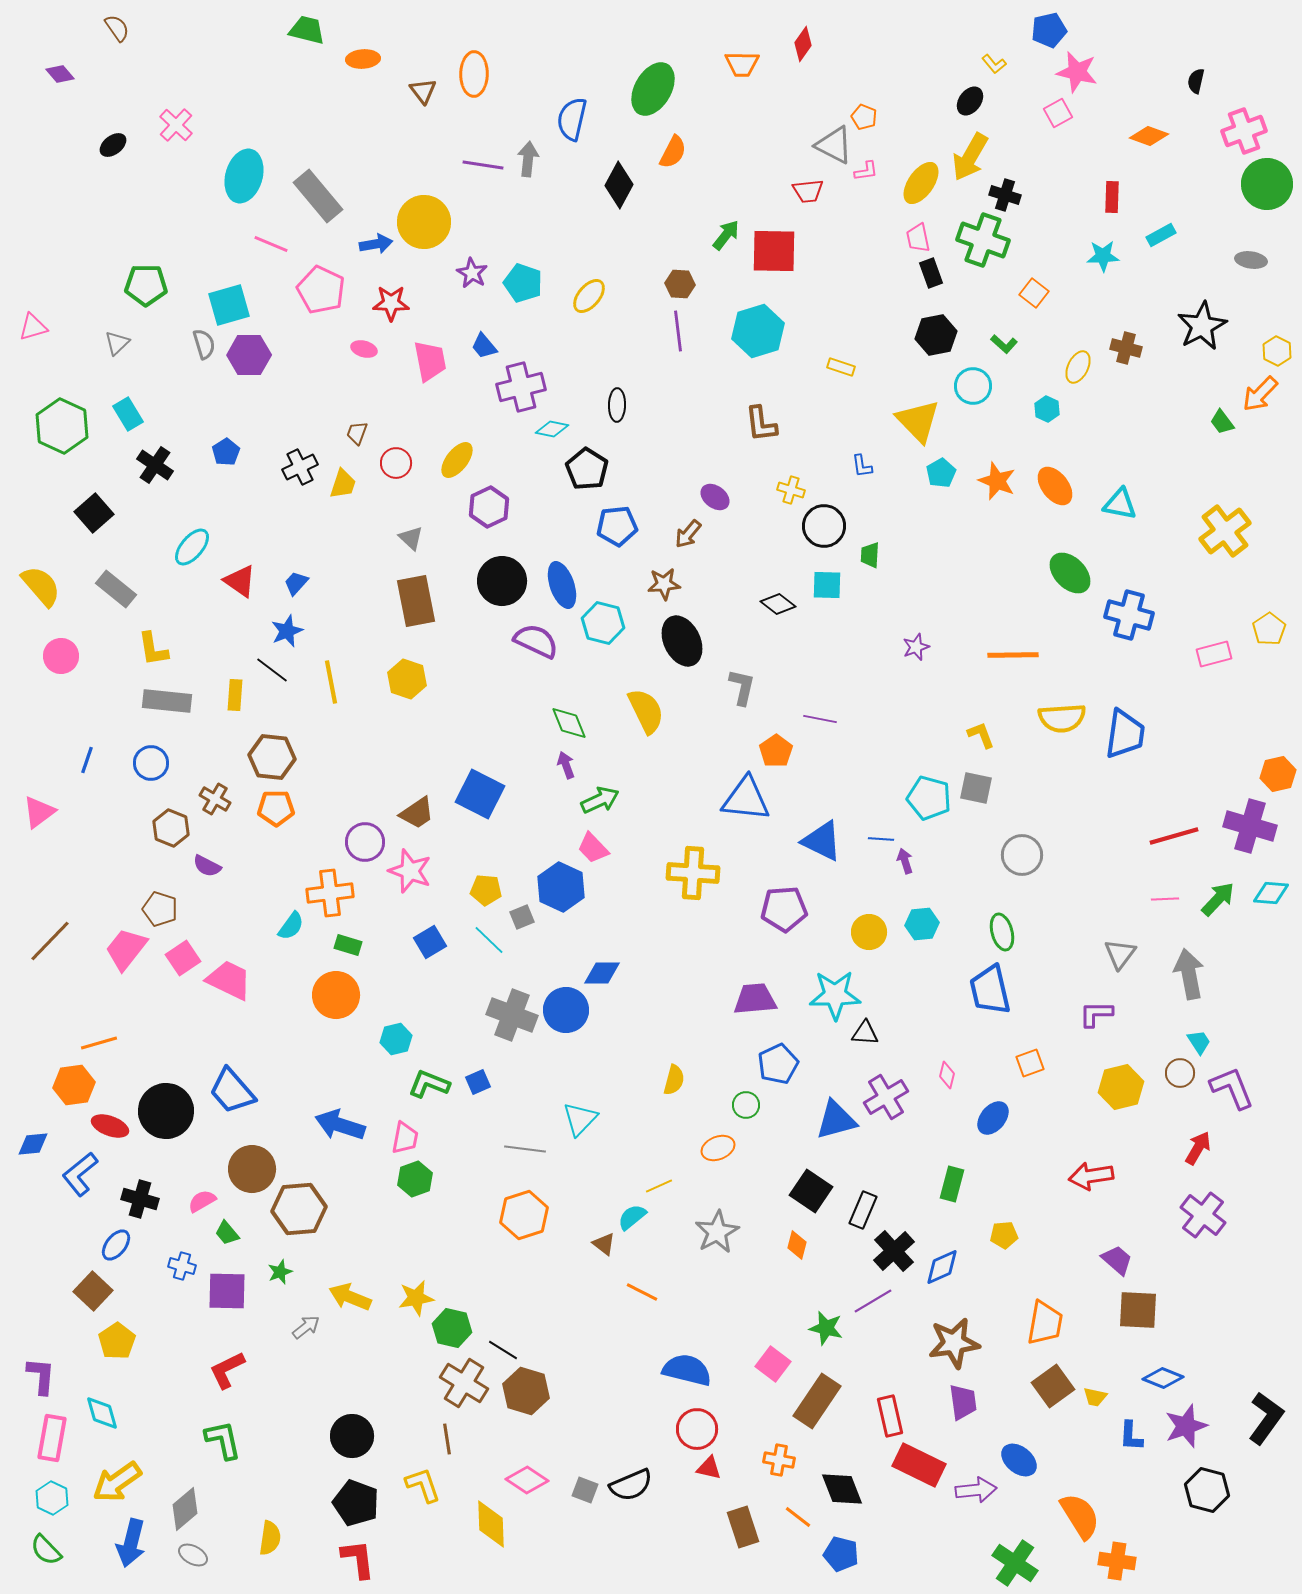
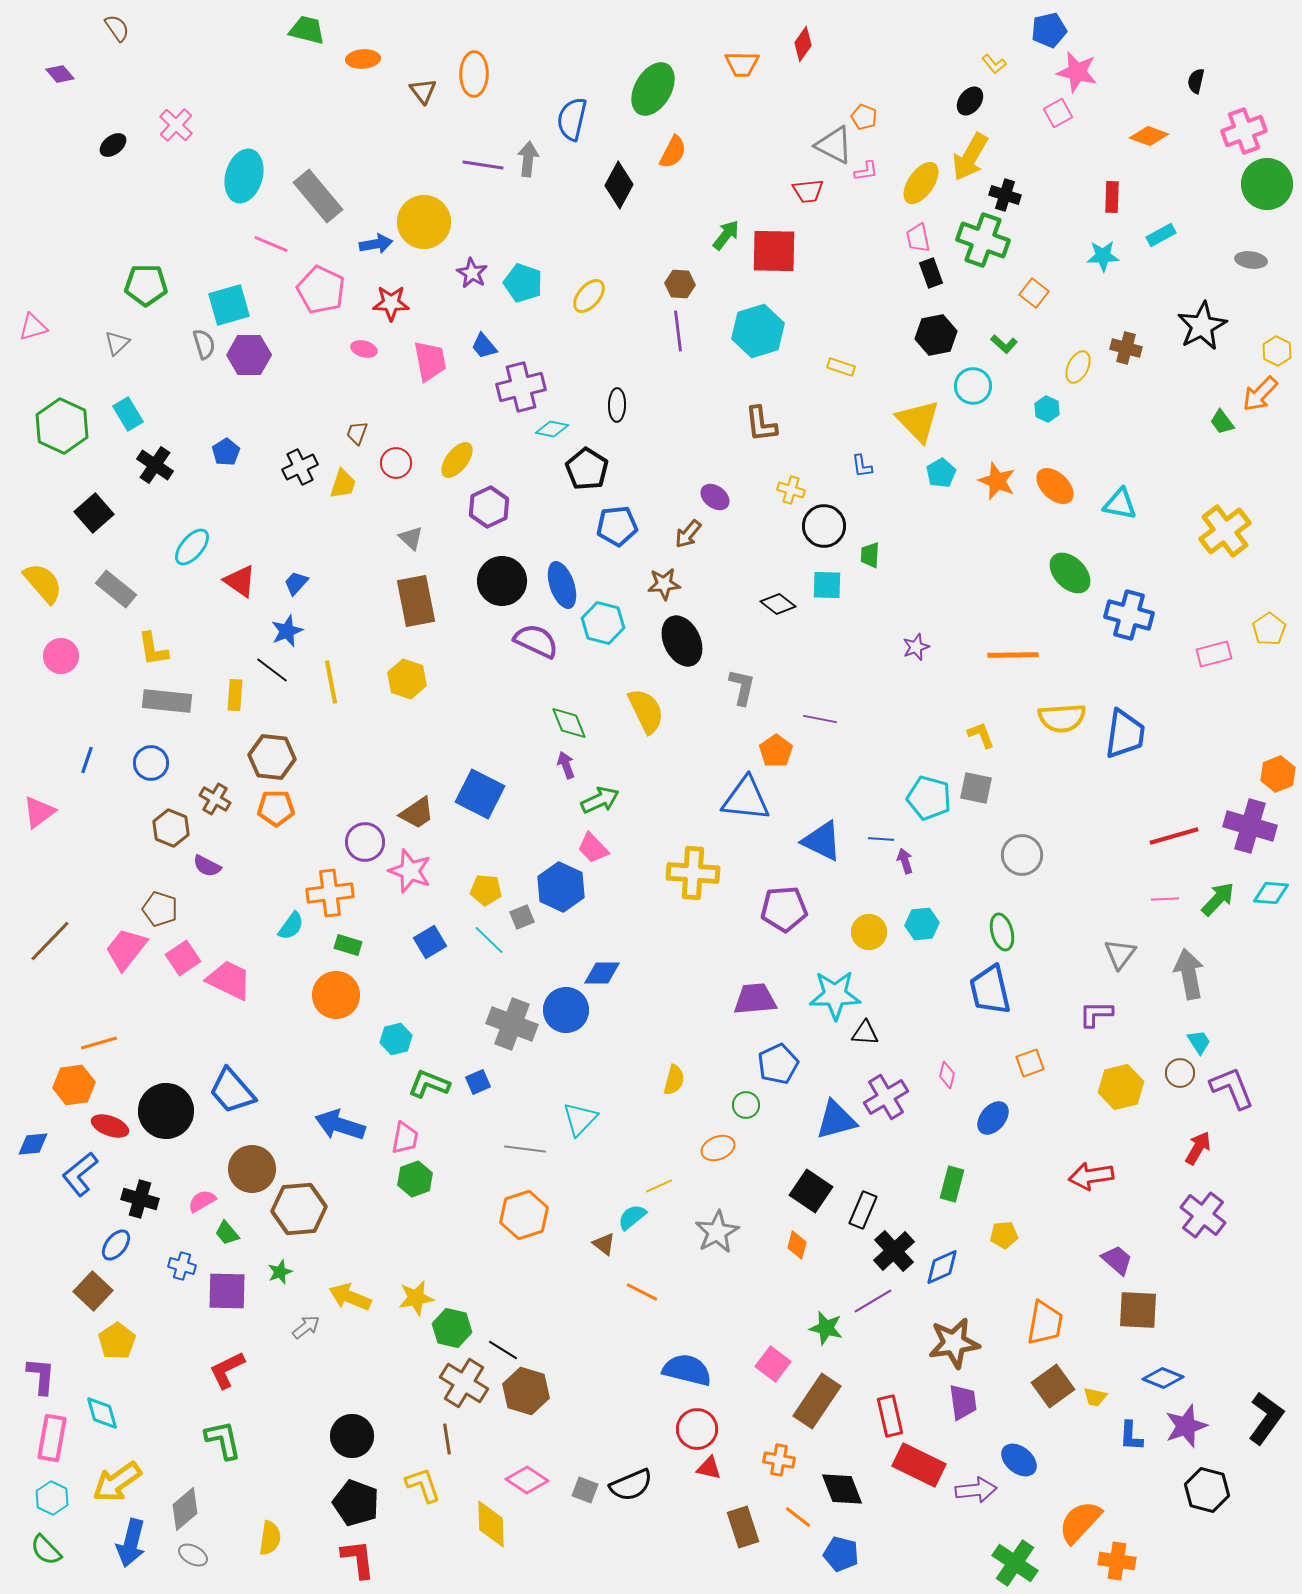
orange ellipse at (1055, 486): rotated 9 degrees counterclockwise
yellow semicircle at (41, 586): moved 2 px right, 3 px up
orange hexagon at (1278, 774): rotated 8 degrees counterclockwise
gray cross at (512, 1015): moved 9 px down
orange semicircle at (1080, 1516): moved 6 px down; rotated 105 degrees counterclockwise
